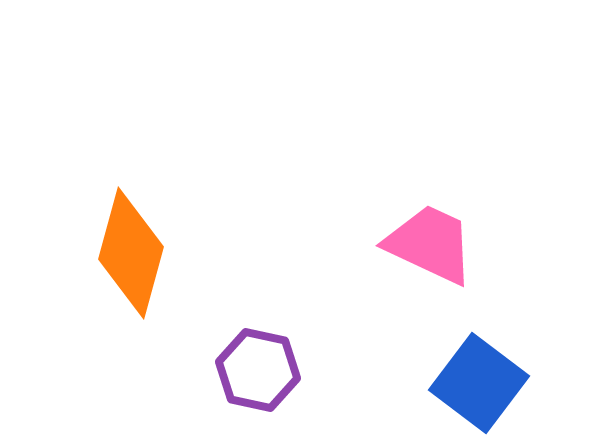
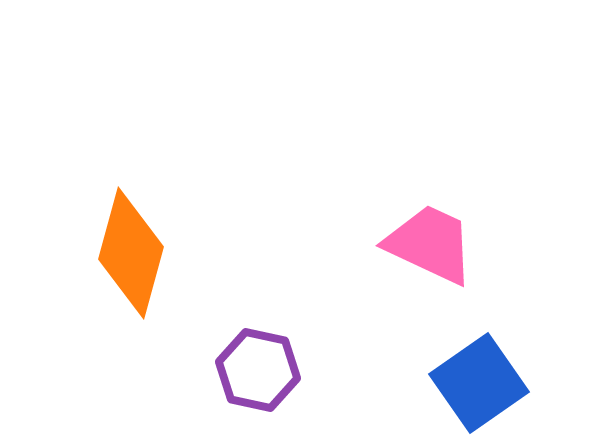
blue square: rotated 18 degrees clockwise
